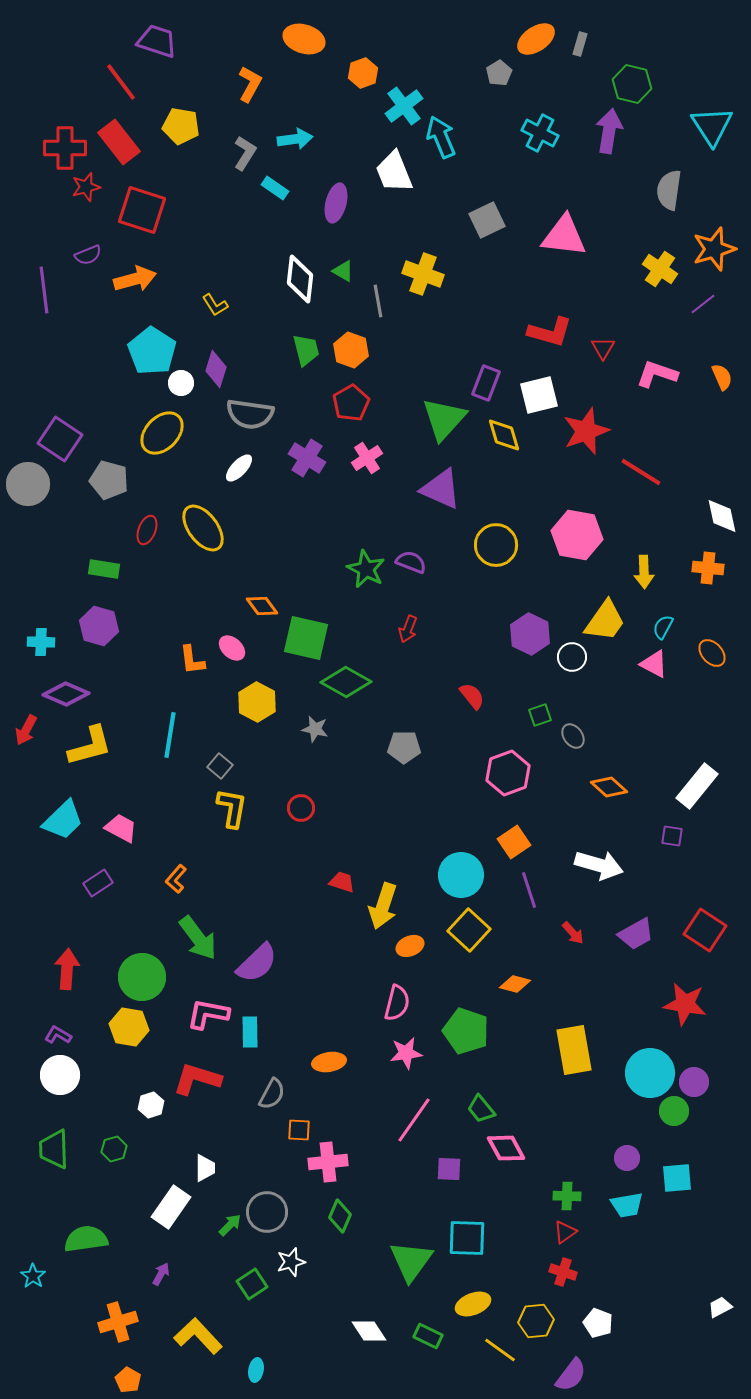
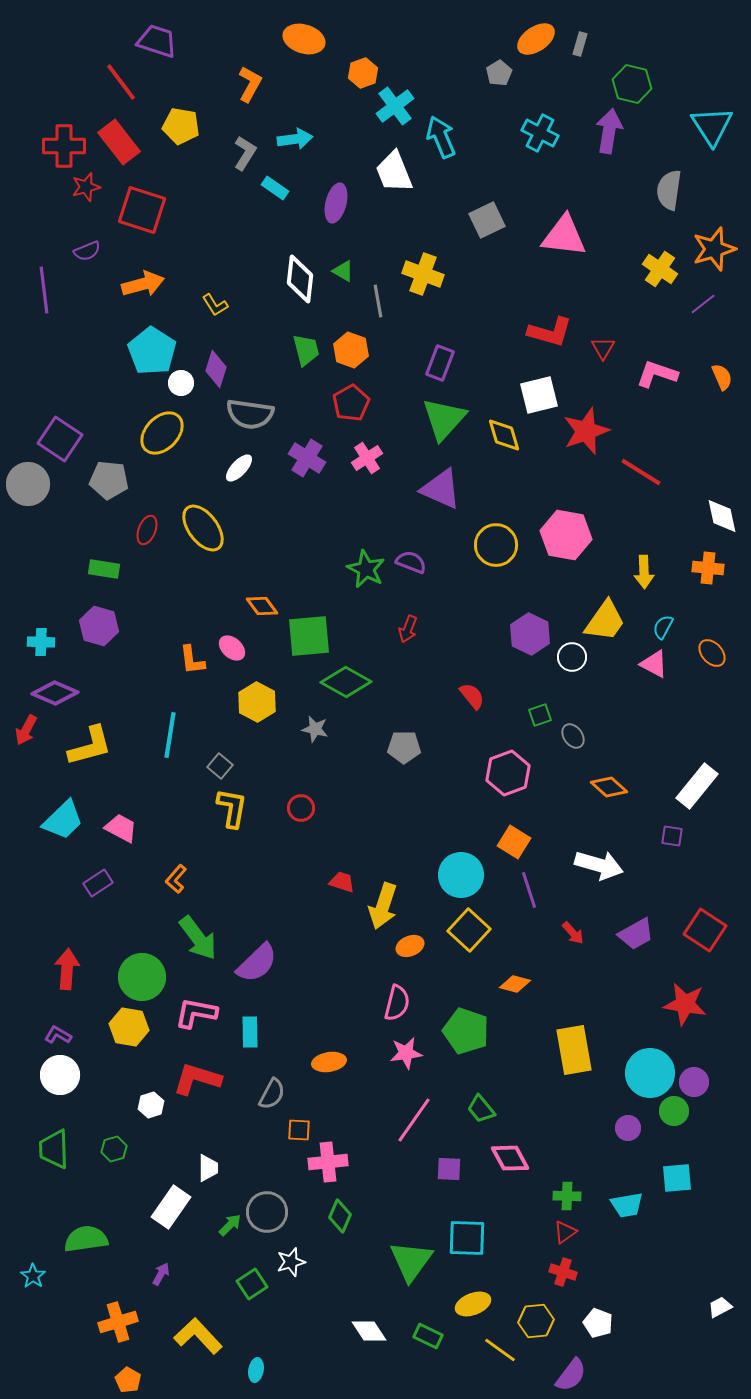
cyan cross at (404, 106): moved 9 px left
red cross at (65, 148): moved 1 px left, 2 px up
purple semicircle at (88, 255): moved 1 px left, 4 px up
orange arrow at (135, 279): moved 8 px right, 5 px down
purple rectangle at (486, 383): moved 46 px left, 20 px up
gray pentagon at (109, 480): rotated 9 degrees counterclockwise
pink hexagon at (577, 535): moved 11 px left
green square at (306, 638): moved 3 px right, 2 px up; rotated 18 degrees counterclockwise
purple diamond at (66, 694): moved 11 px left, 1 px up
orange square at (514, 842): rotated 24 degrees counterclockwise
pink L-shape at (208, 1014): moved 12 px left, 1 px up
pink diamond at (506, 1148): moved 4 px right, 10 px down
purple circle at (627, 1158): moved 1 px right, 30 px up
white trapezoid at (205, 1168): moved 3 px right
